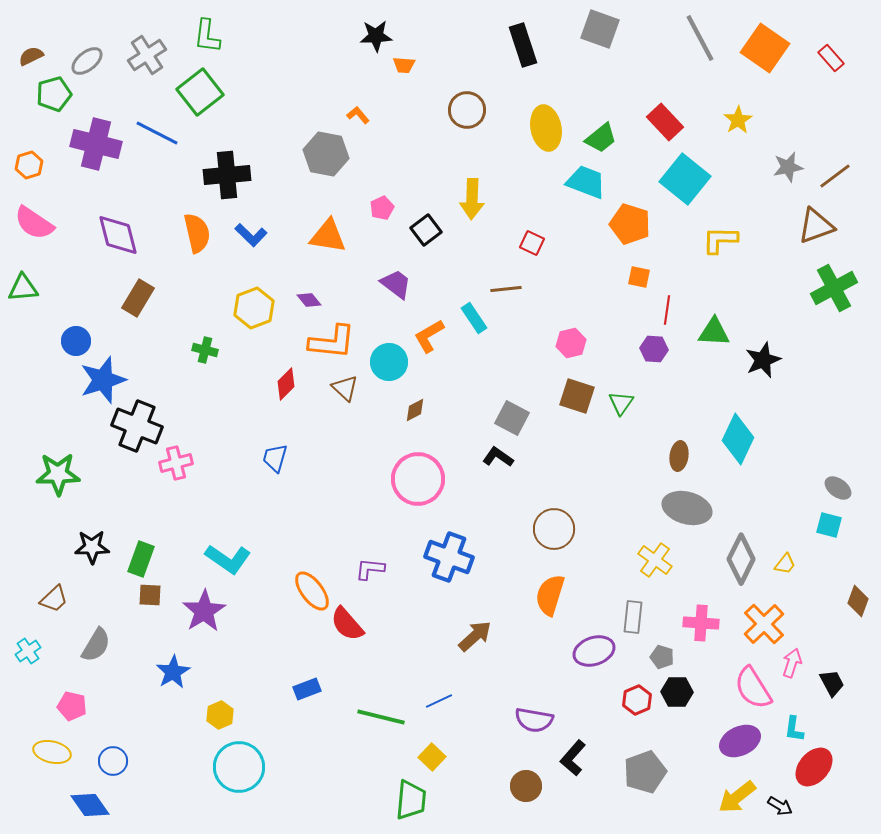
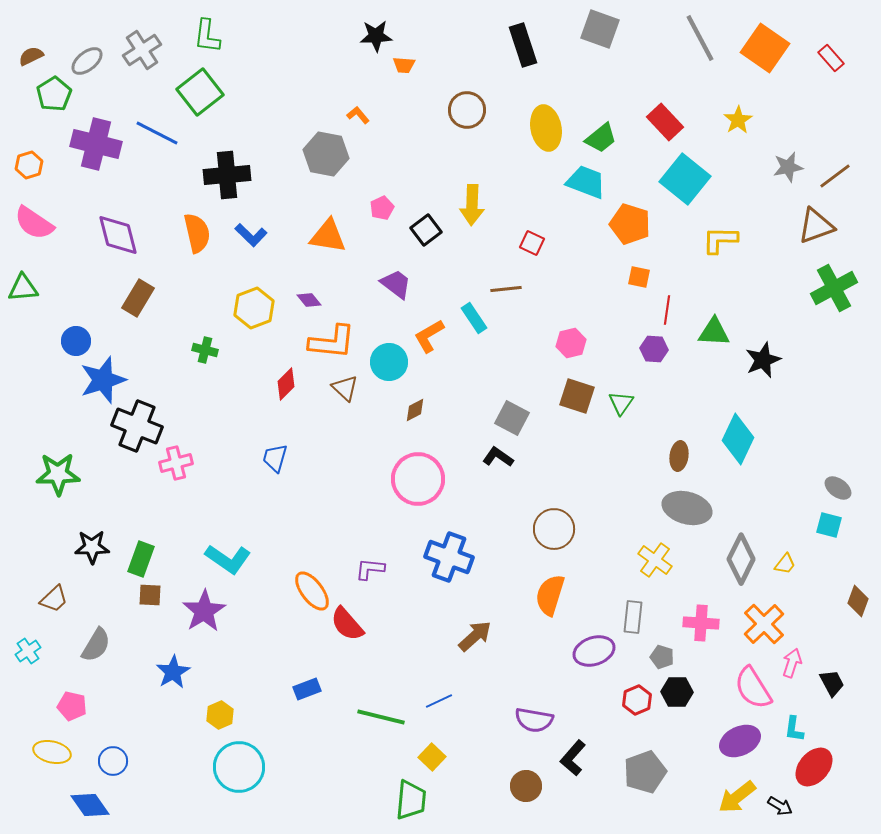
gray cross at (147, 55): moved 5 px left, 5 px up
green pentagon at (54, 94): rotated 16 degrees counterclockwise
yellow arrow at (472, 199): moved 6 px down
